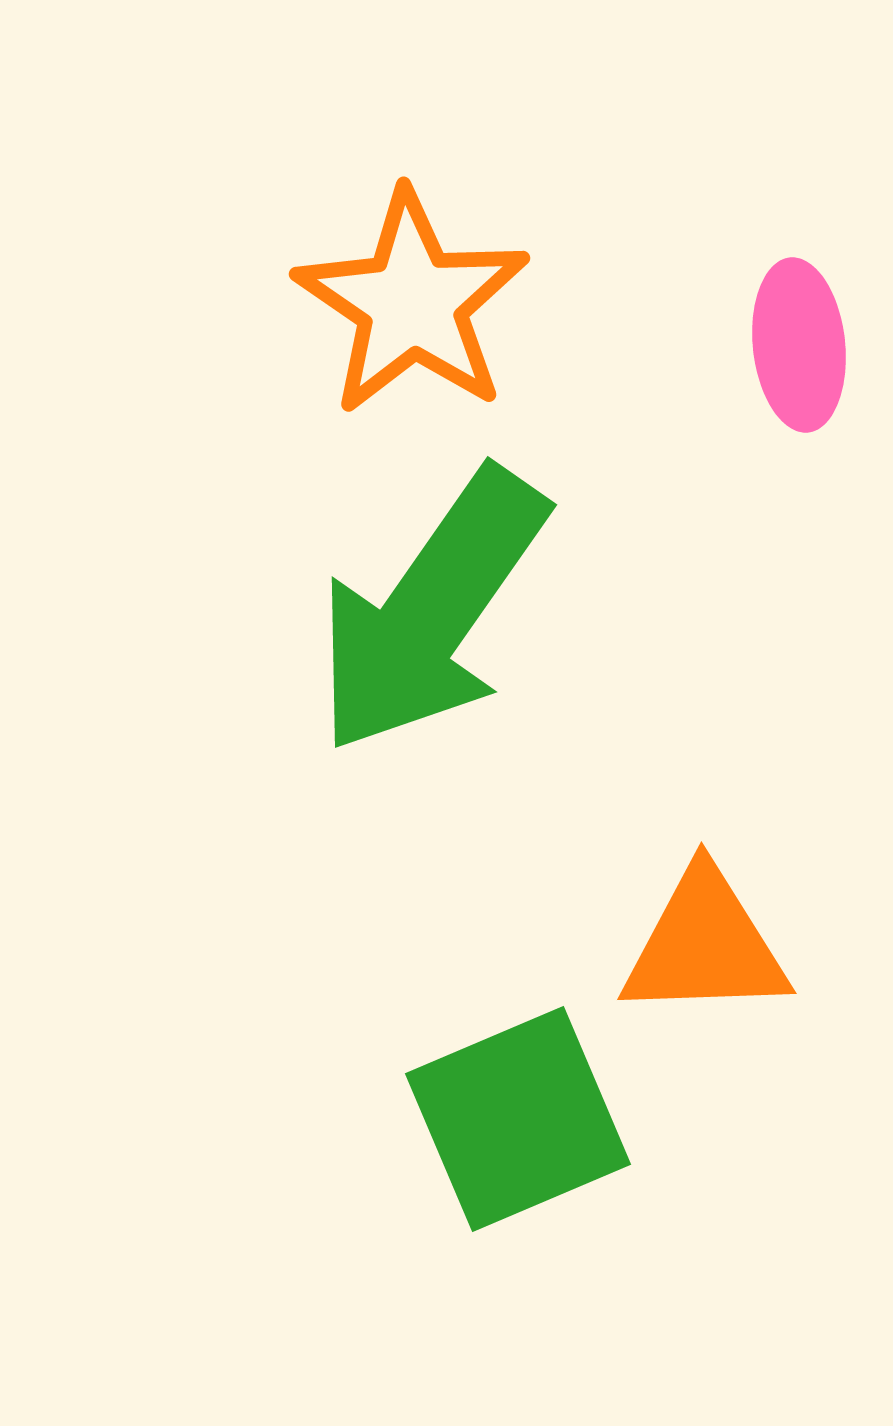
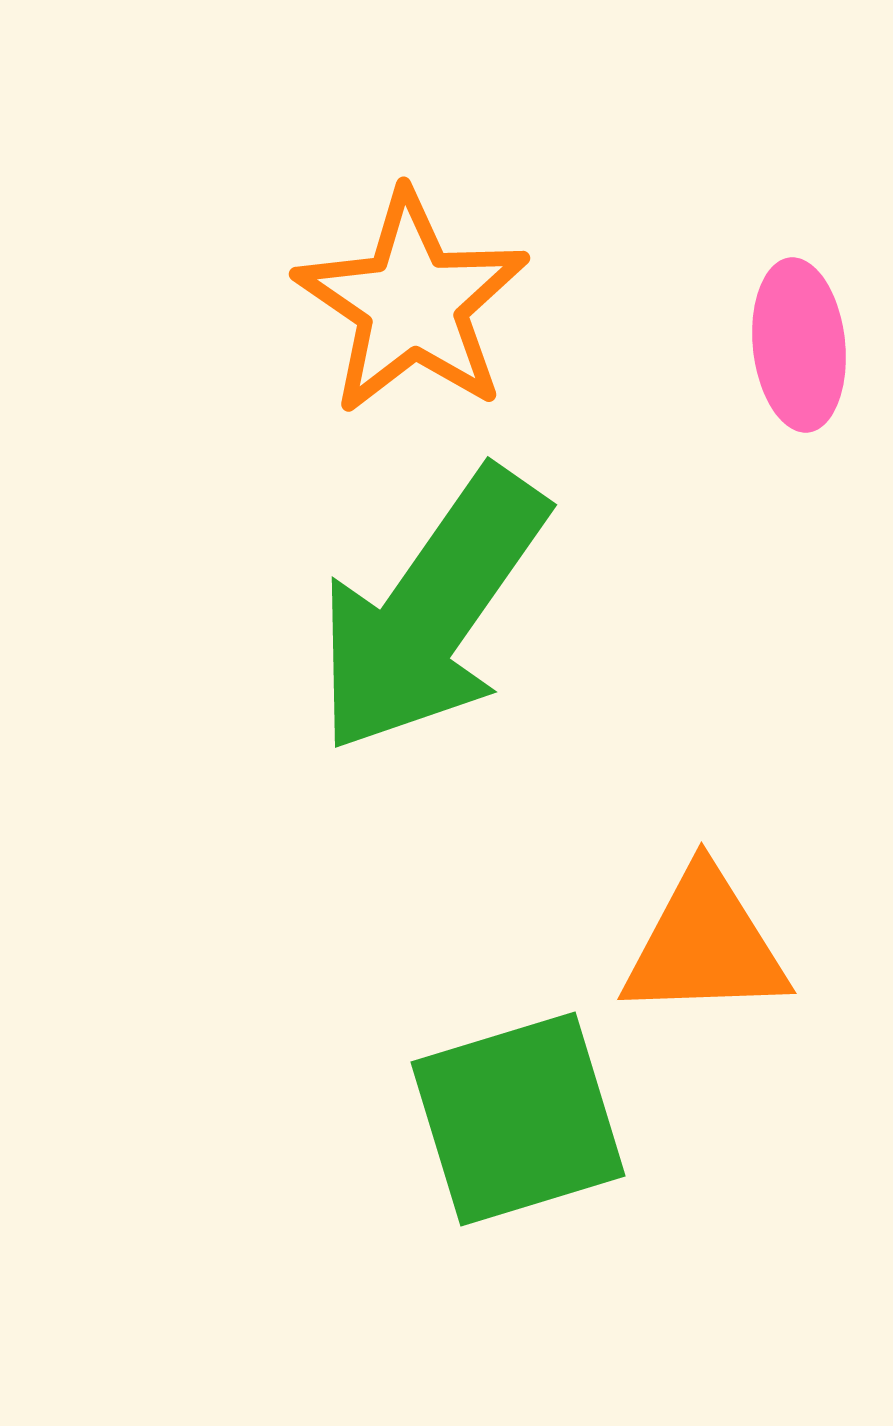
green square: rotated 6 degrees clockwise
